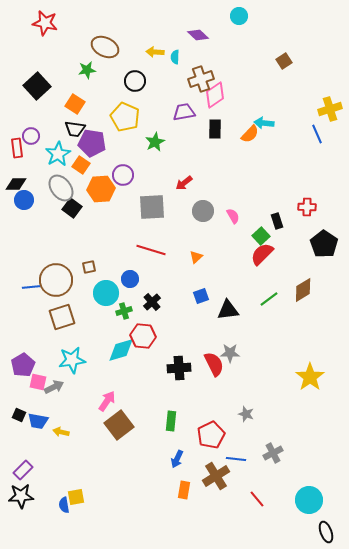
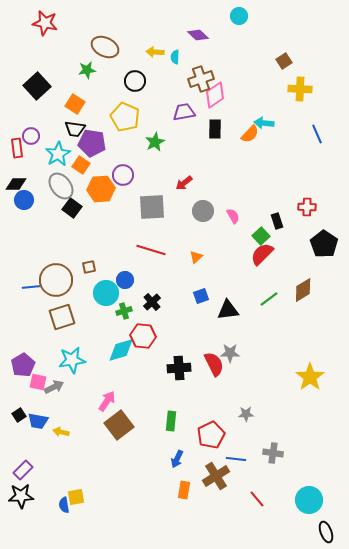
yellow cross at (330, 109): moved 30 px left, 20 px up; rotated 20 degrees clockwise
gray ellipse at (61, 188): moved 2 px up
blue circle at (130, 279): moved 5 px left, 1 px down
gray star at (246, 414): rotated 21 degrees counterclockwise
black square at (19, 415): rotated 32 degrees clockwise
gray cross at (273, 453): rotated 36 degrees clockwise
